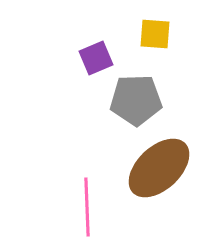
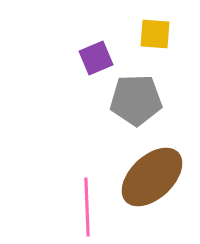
brown ellipse: moved 7 px left, 9 px down
